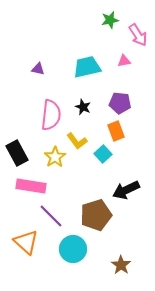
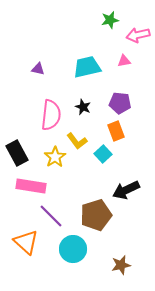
pink arrow: rotated 110 degrees clockwise
brown star: rotated 24 degrees clockwise
